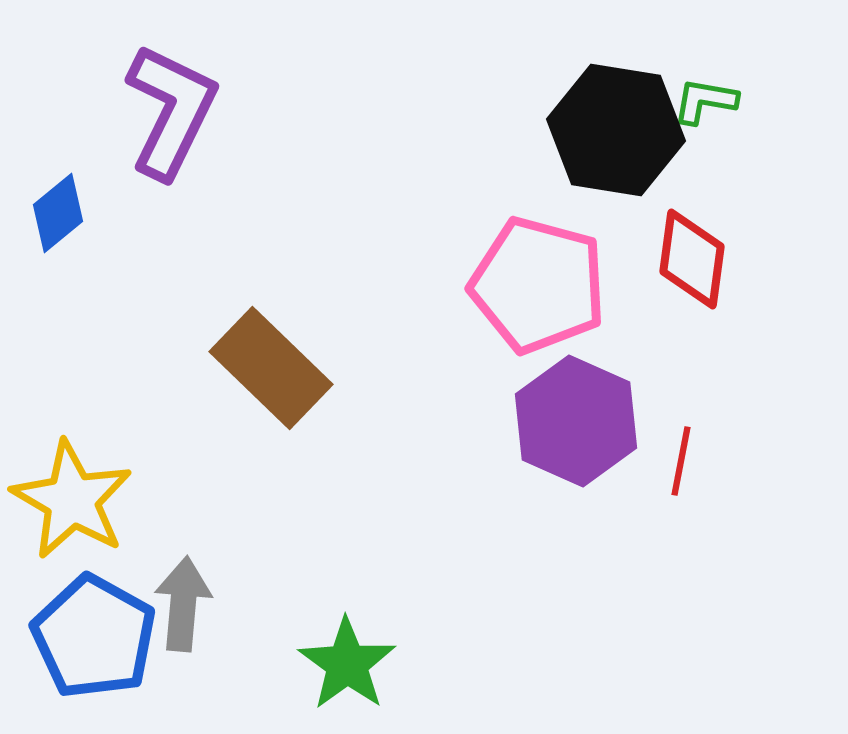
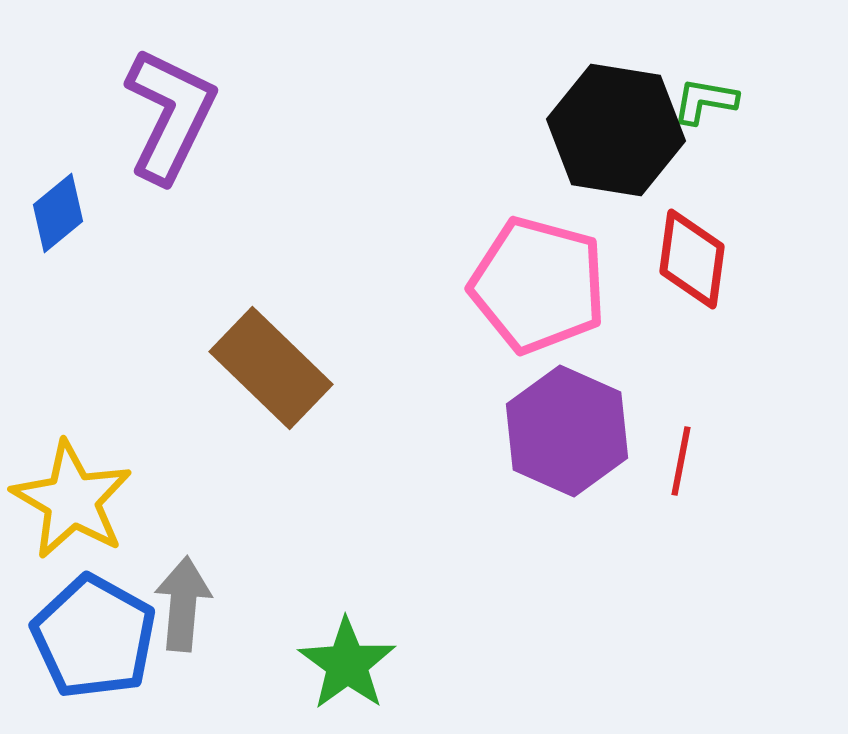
purple L-shape: moved 1 px left, 4 px down
purple hexagon: moved 9 px left, 10 px down
